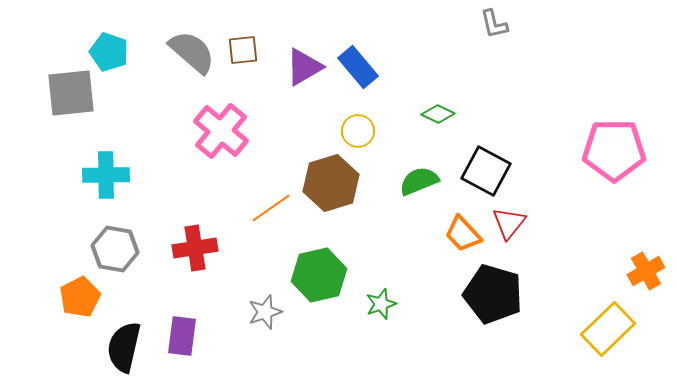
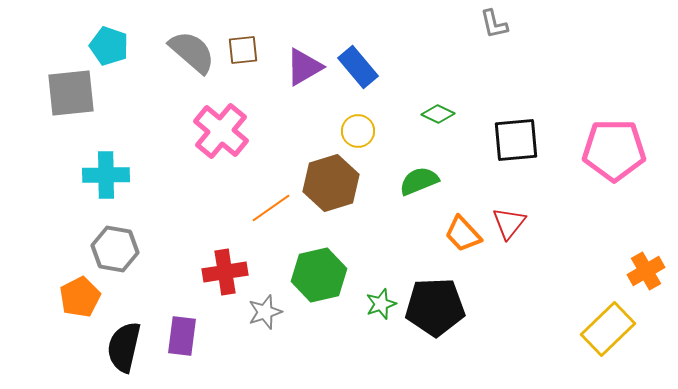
cyan pentagon: moved 6 px up
black square: moved 30 px right, 31 px up; rotated 33 degrees counterclockwise
red cross: moved 30 px right, 24 px down
black pentagon: moved 58 px left, 13 px down; rotated 18 degrees counterclockwise
